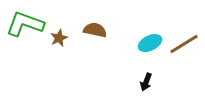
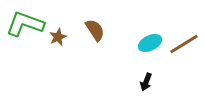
brown semicircle: rotated 45 degrees clockwise
brown star: moved 1 px left, 1 px up
